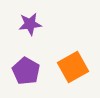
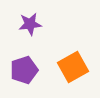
purple pentagon: moved 2 px left, 1 px up; rotated 24 degrees clockwise
